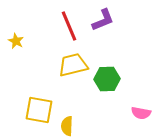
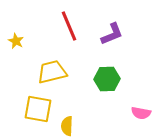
purple L-shape: moved 9 px right, 14 px down
yellow trapezoid: moved 21 px left, 7 px down
yellow square: moved 1 px left, 1 px up
